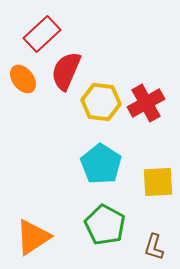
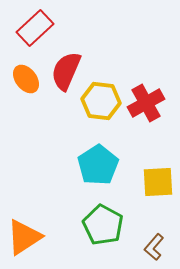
red rectangle: moved 7 px left, 6 px up
orange ellipse: moved 3 px right
yellow hexagon: moved 1 px up
cyan pentagon: moved 3 px left, 1 px down; rotated 6 degrees clockwise
green pentagon: moved 2 px left
orange triangle: moved 9 px left
brown L-shape: rotated 24 degrees clockwise
